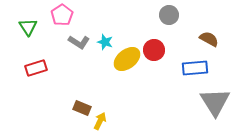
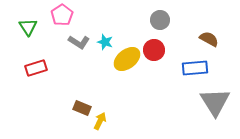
gray circle: moved 9 px left, 5 px down
